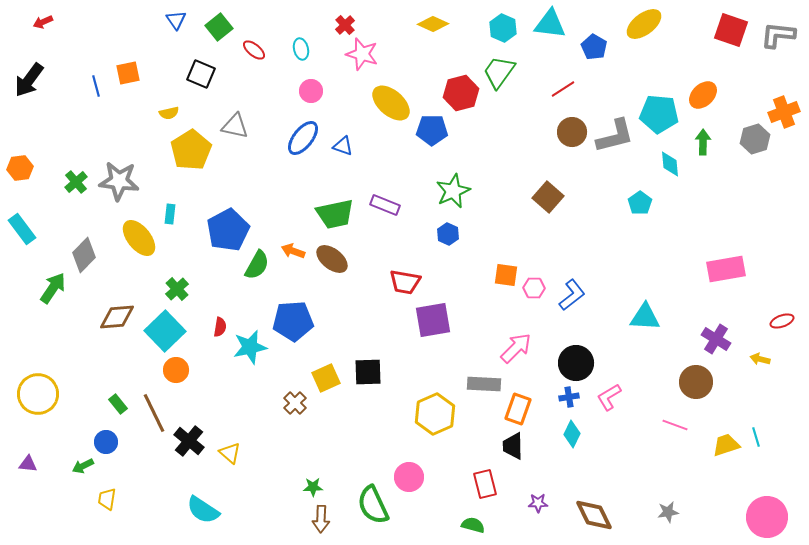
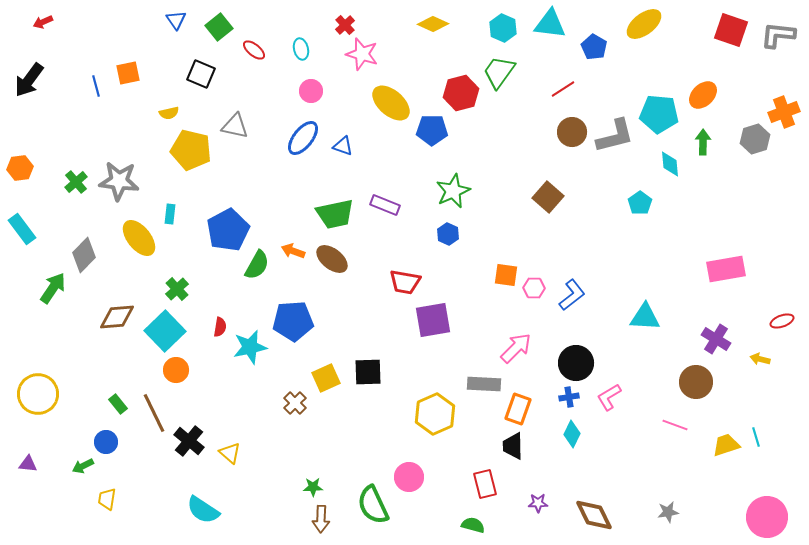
yellow pentagon at (191, 150): rotated 27 degrees counterclockwise
